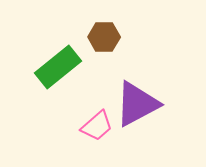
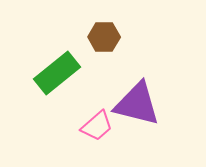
green rectangle: moved 1 px left, 6 px down
purple triangle: rotated 42 degrees clockwise
